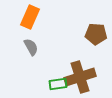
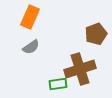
brown pentagon: rotated 25 degrees counterclockwise
gray semicircle: rotated 84 degrees clockwise
brown cross: moved 8 px up
